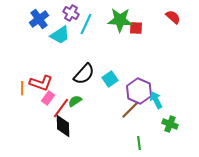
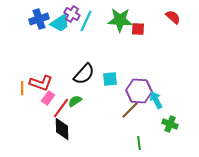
purple cross: moved 1 px right, 1 px down
blue cross: rotated 18 degrees clockwise
cyan line: moved 3 px up
red square: moved 2 px right, 1 px down
cyan trapezoid: moved 12 px up
cyan square: rotated 28 degrees clockwise
purple hexagon: rotated 20 degrees counterclockwise
black diamond: moved 1 px left, 3 px down
